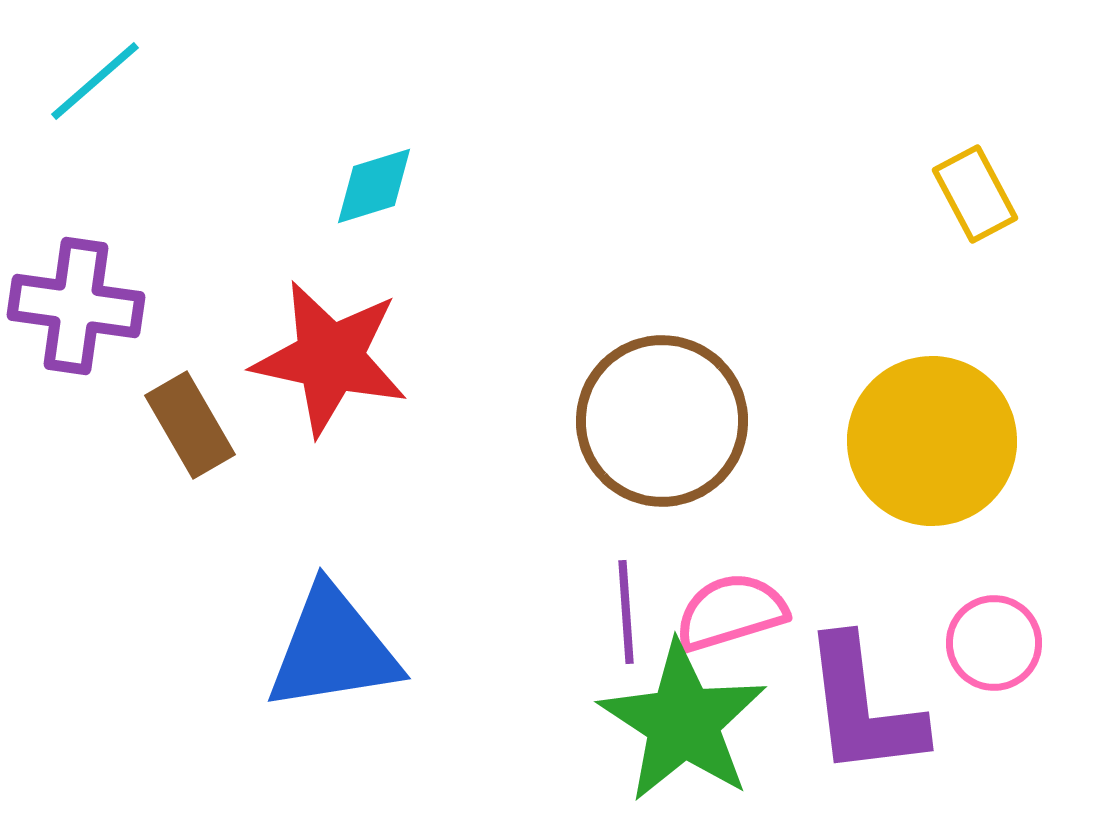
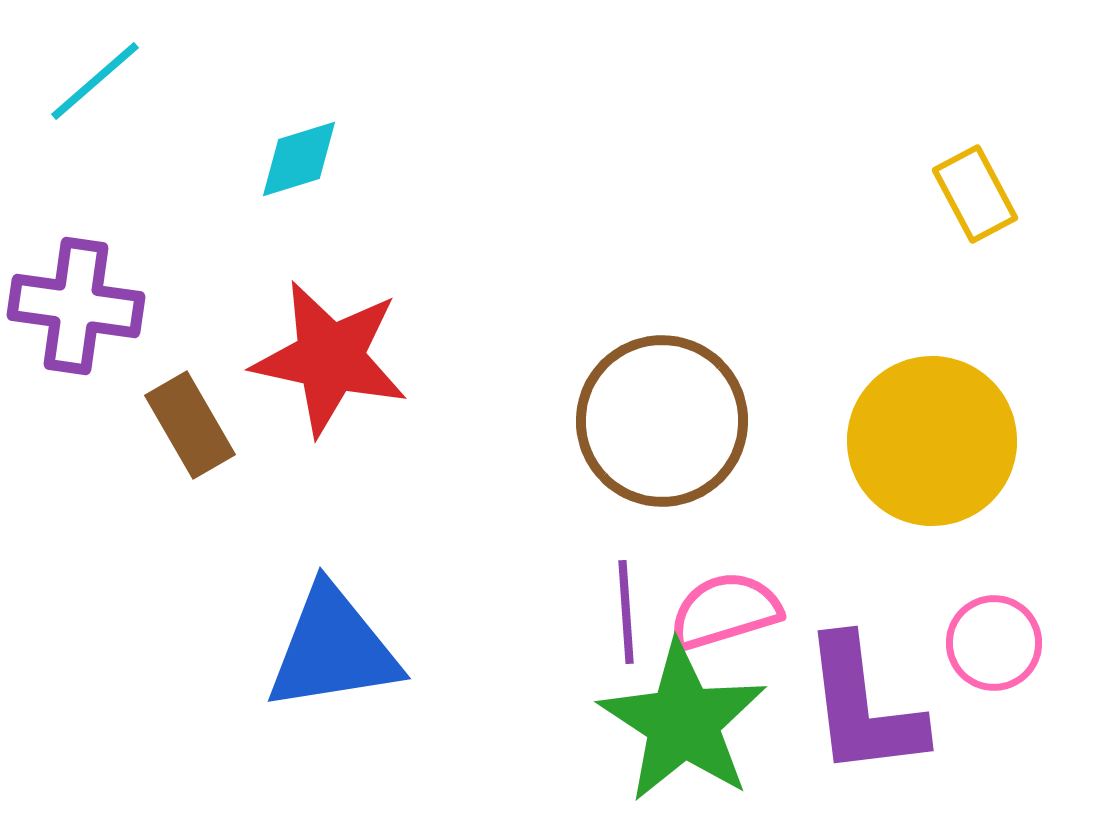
cyan diamond: moved 75 px left, 27 px up
pink semicircle: moved 6 px left, 1 px up
